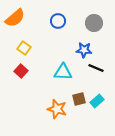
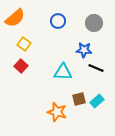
yellow square: moved 4 px up
red square: moved 5 px up
orange star: moved 3 px down
